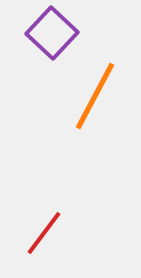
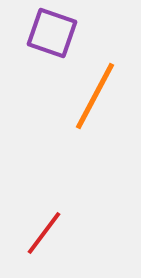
purple square: rotated 24 degrees counterclockwise
